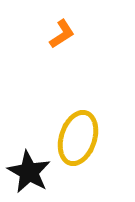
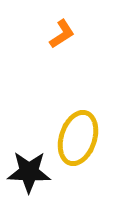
black star: rotated 27 degrees counterclockwise
